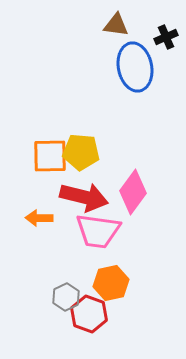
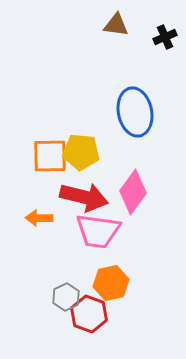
black cross: moved 1 px left
blue ellipse: moved 45 px down
